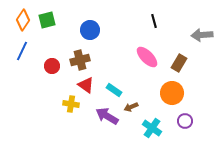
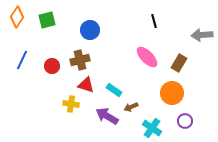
orange diamond: moved 6 px left, 3 px up
blue line: moved 9 px down
red triangle: rotated 18 degrees counterclockwise
